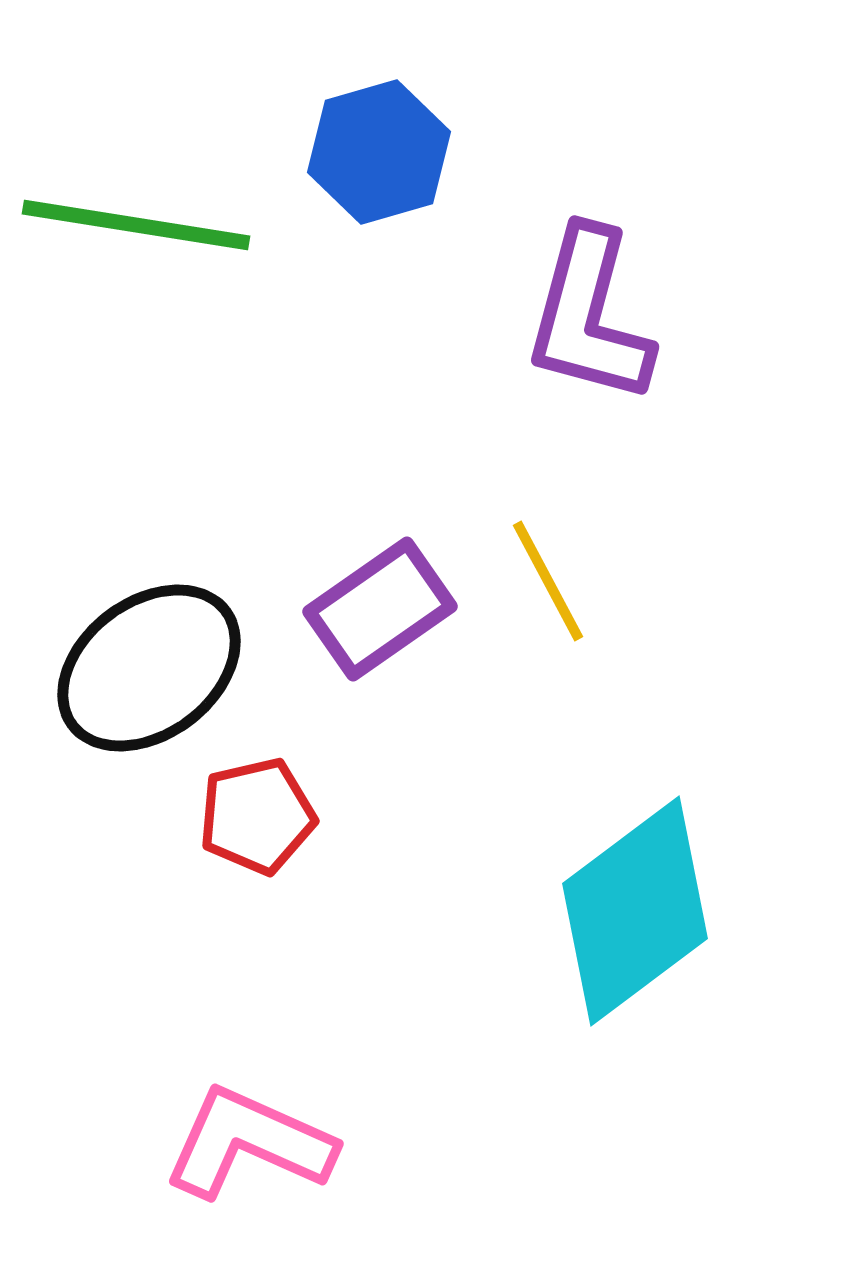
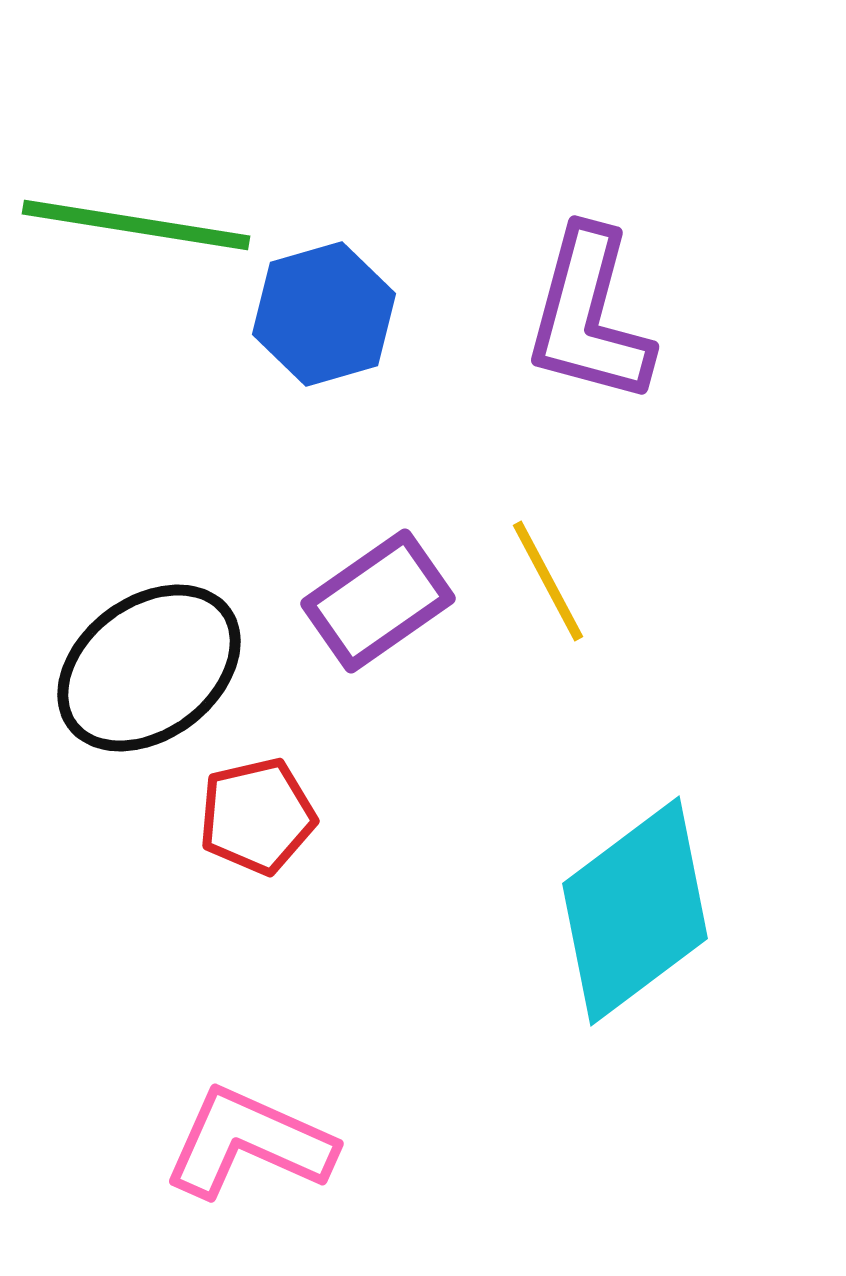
blue hexagon: moved 55 px left, 162 px down
purple rectangle: moved 2 px left, 8 px up
